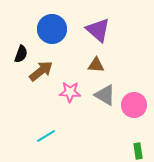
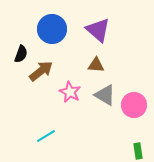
pink star: rotated 25 degrees clockwise
